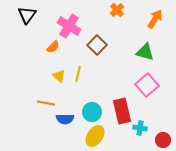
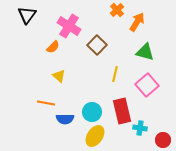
orange arrow: moved 18 px left, 3 px down
yellow line: moved 37 px right
